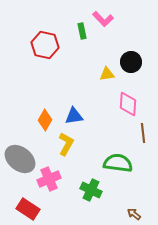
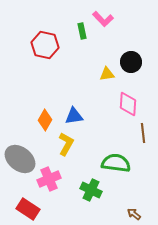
green semicircle: moved 2 px left
